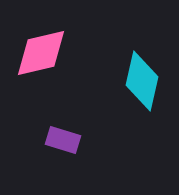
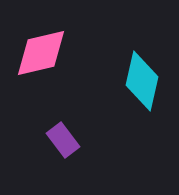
purple rectangle: rotated 36 degrees clockwise
